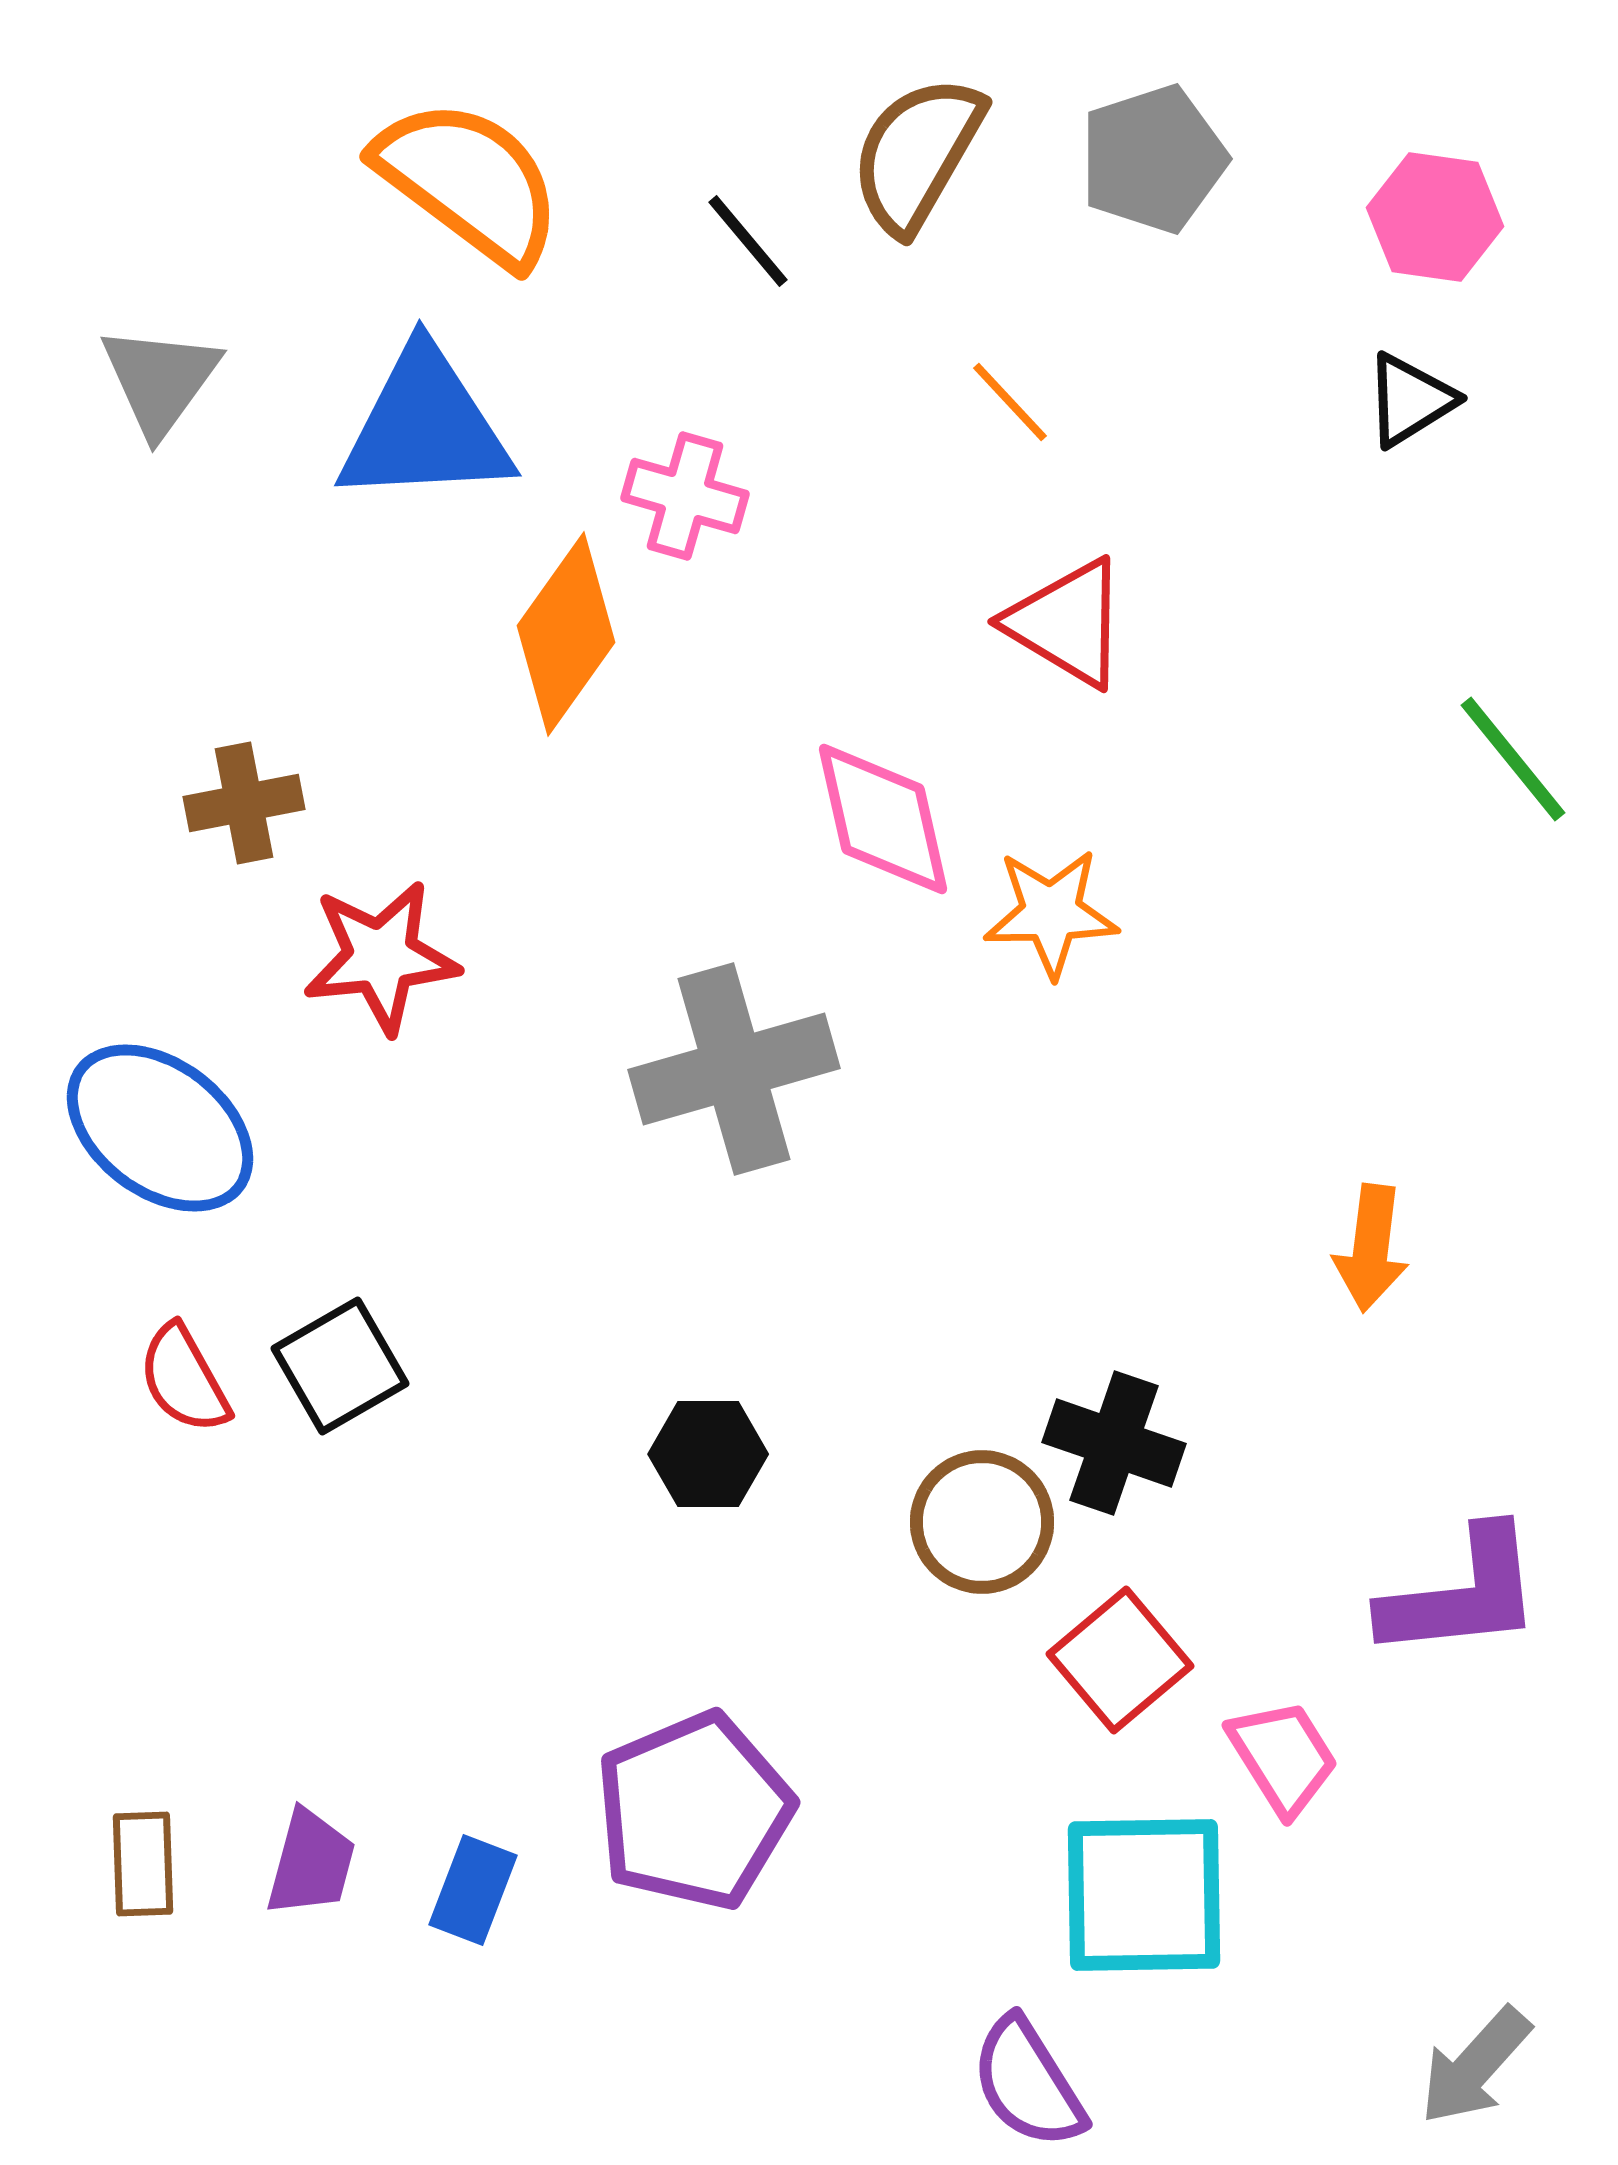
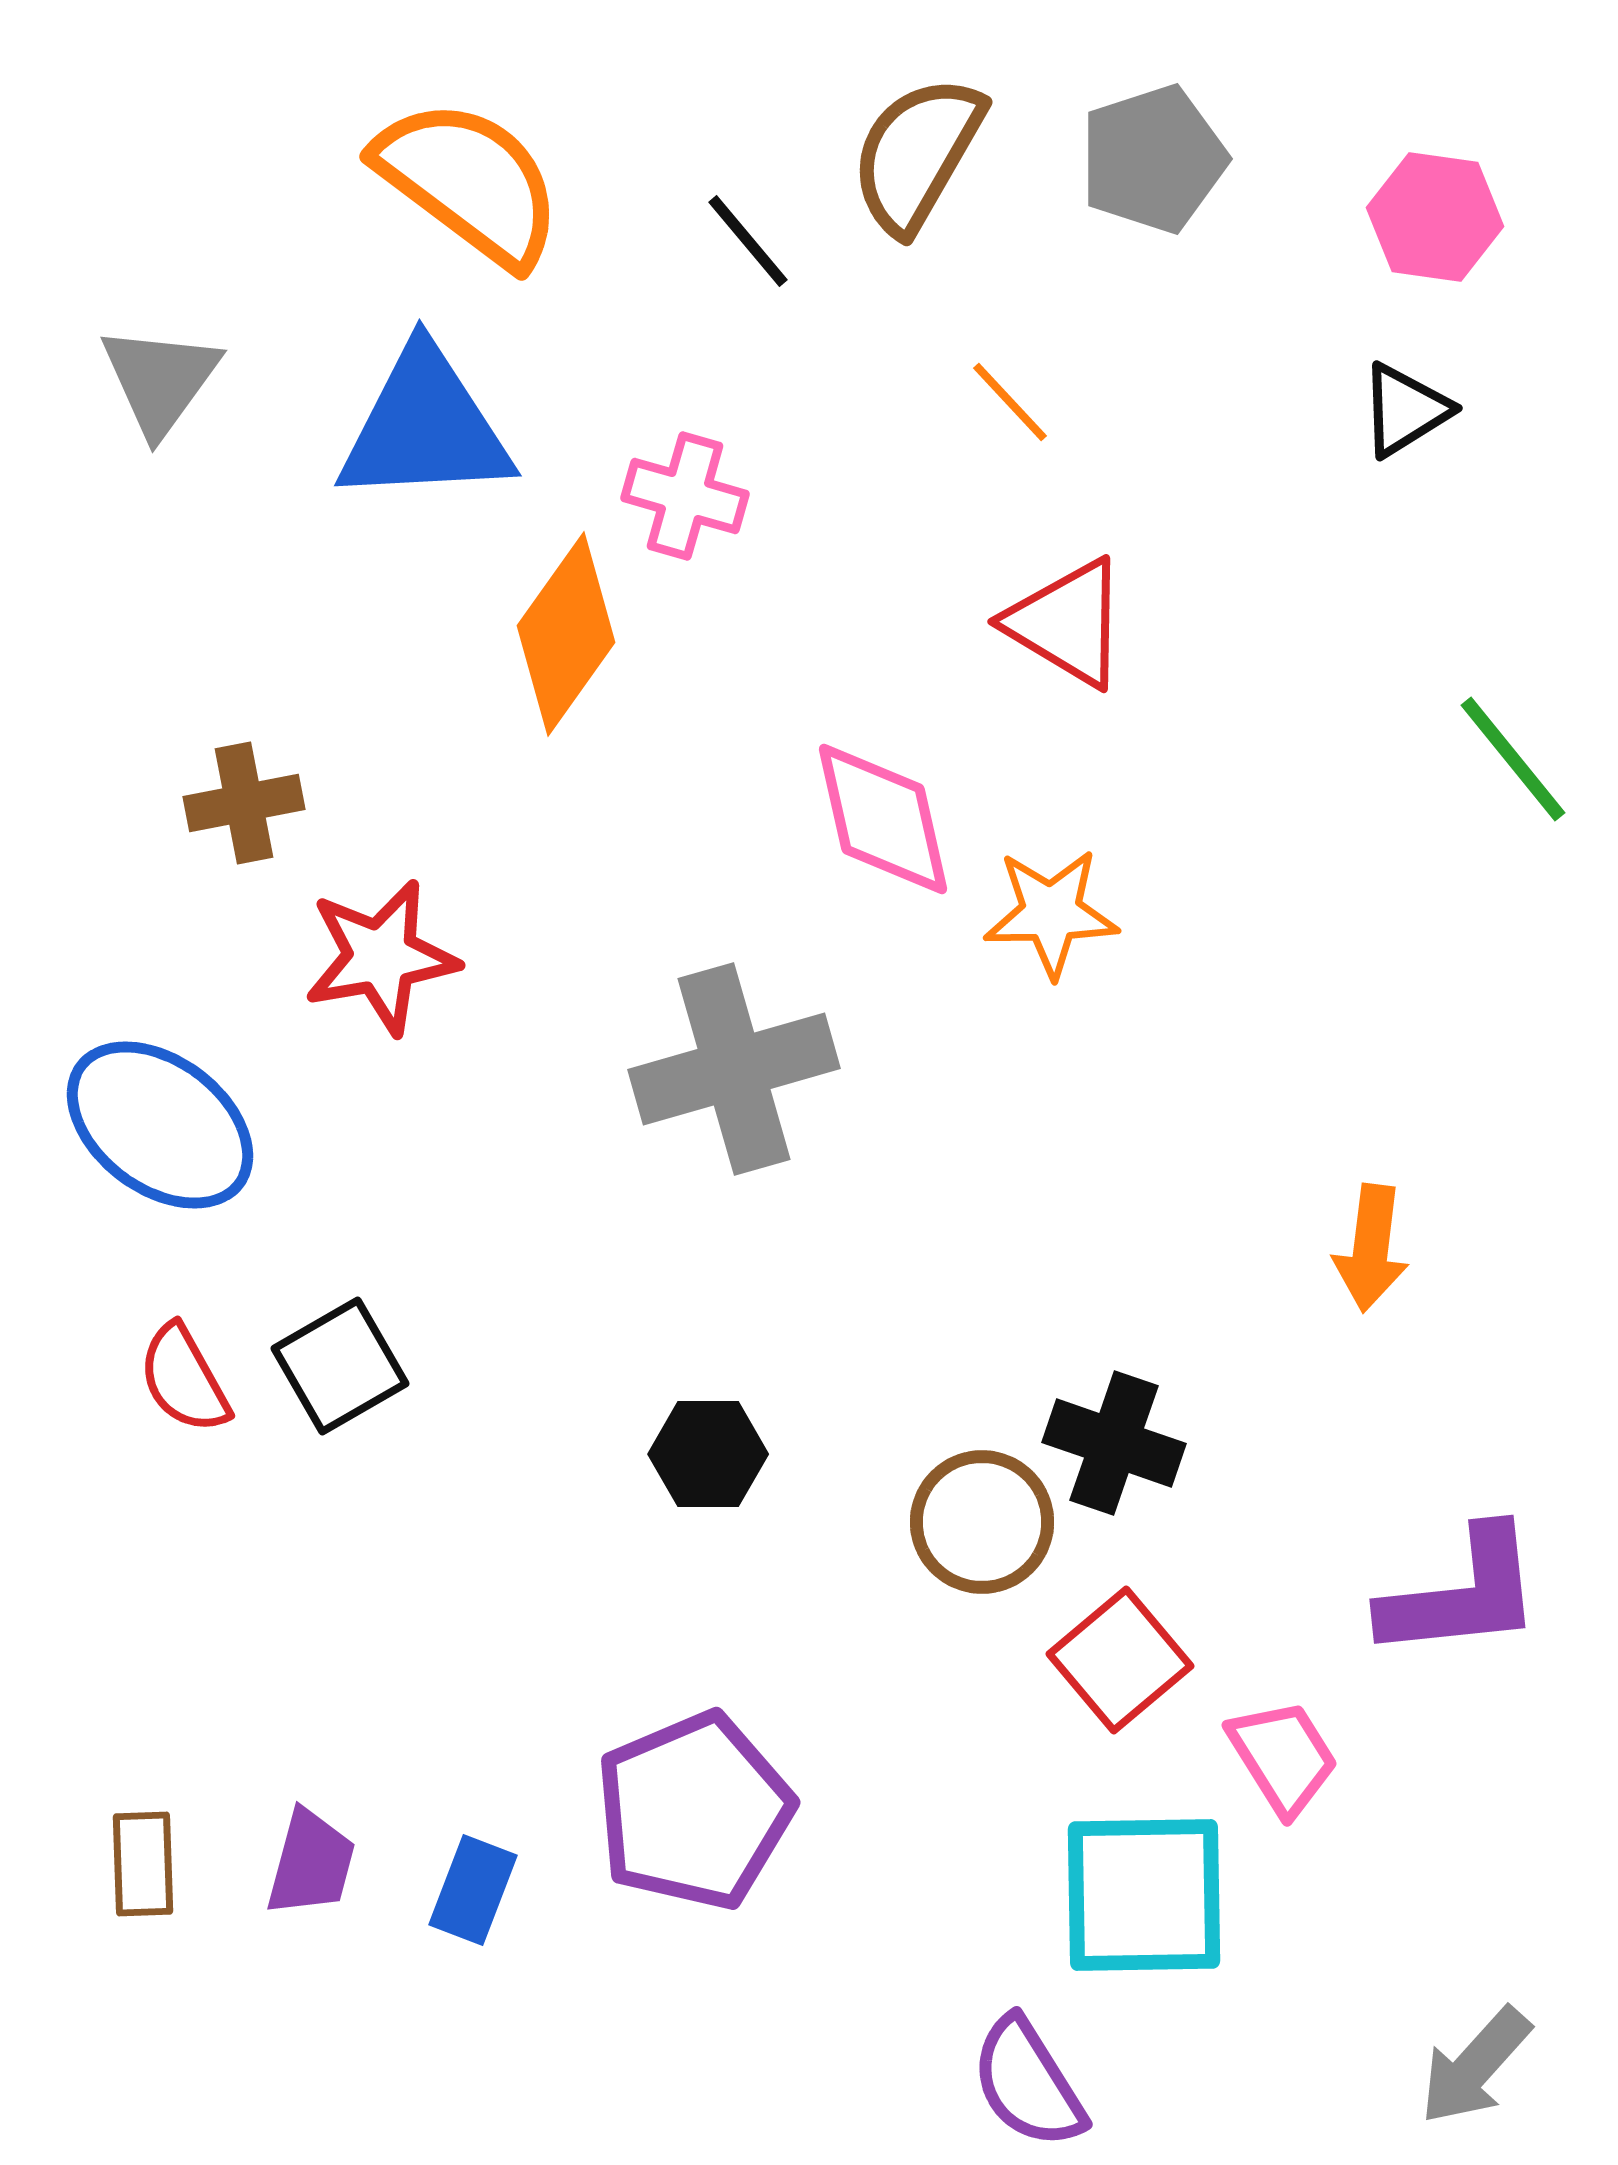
black triangle: moved 5 px left, 10 px down
red star: rotated 4 degrees counterclockwise
blue ellipse: moved 3 px up
